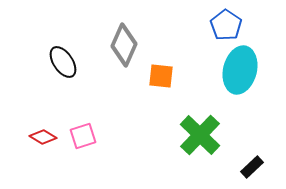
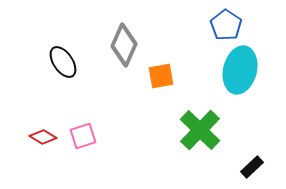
orange square: rotated 16 degrees counterclockwise
green cross: moved 5 px up
